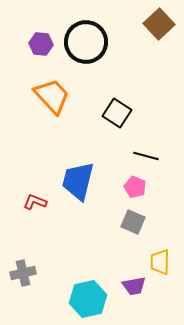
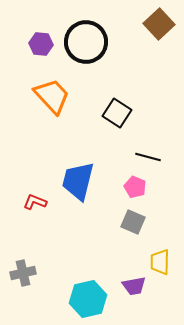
black line: moved 2 px right, 1 px down
